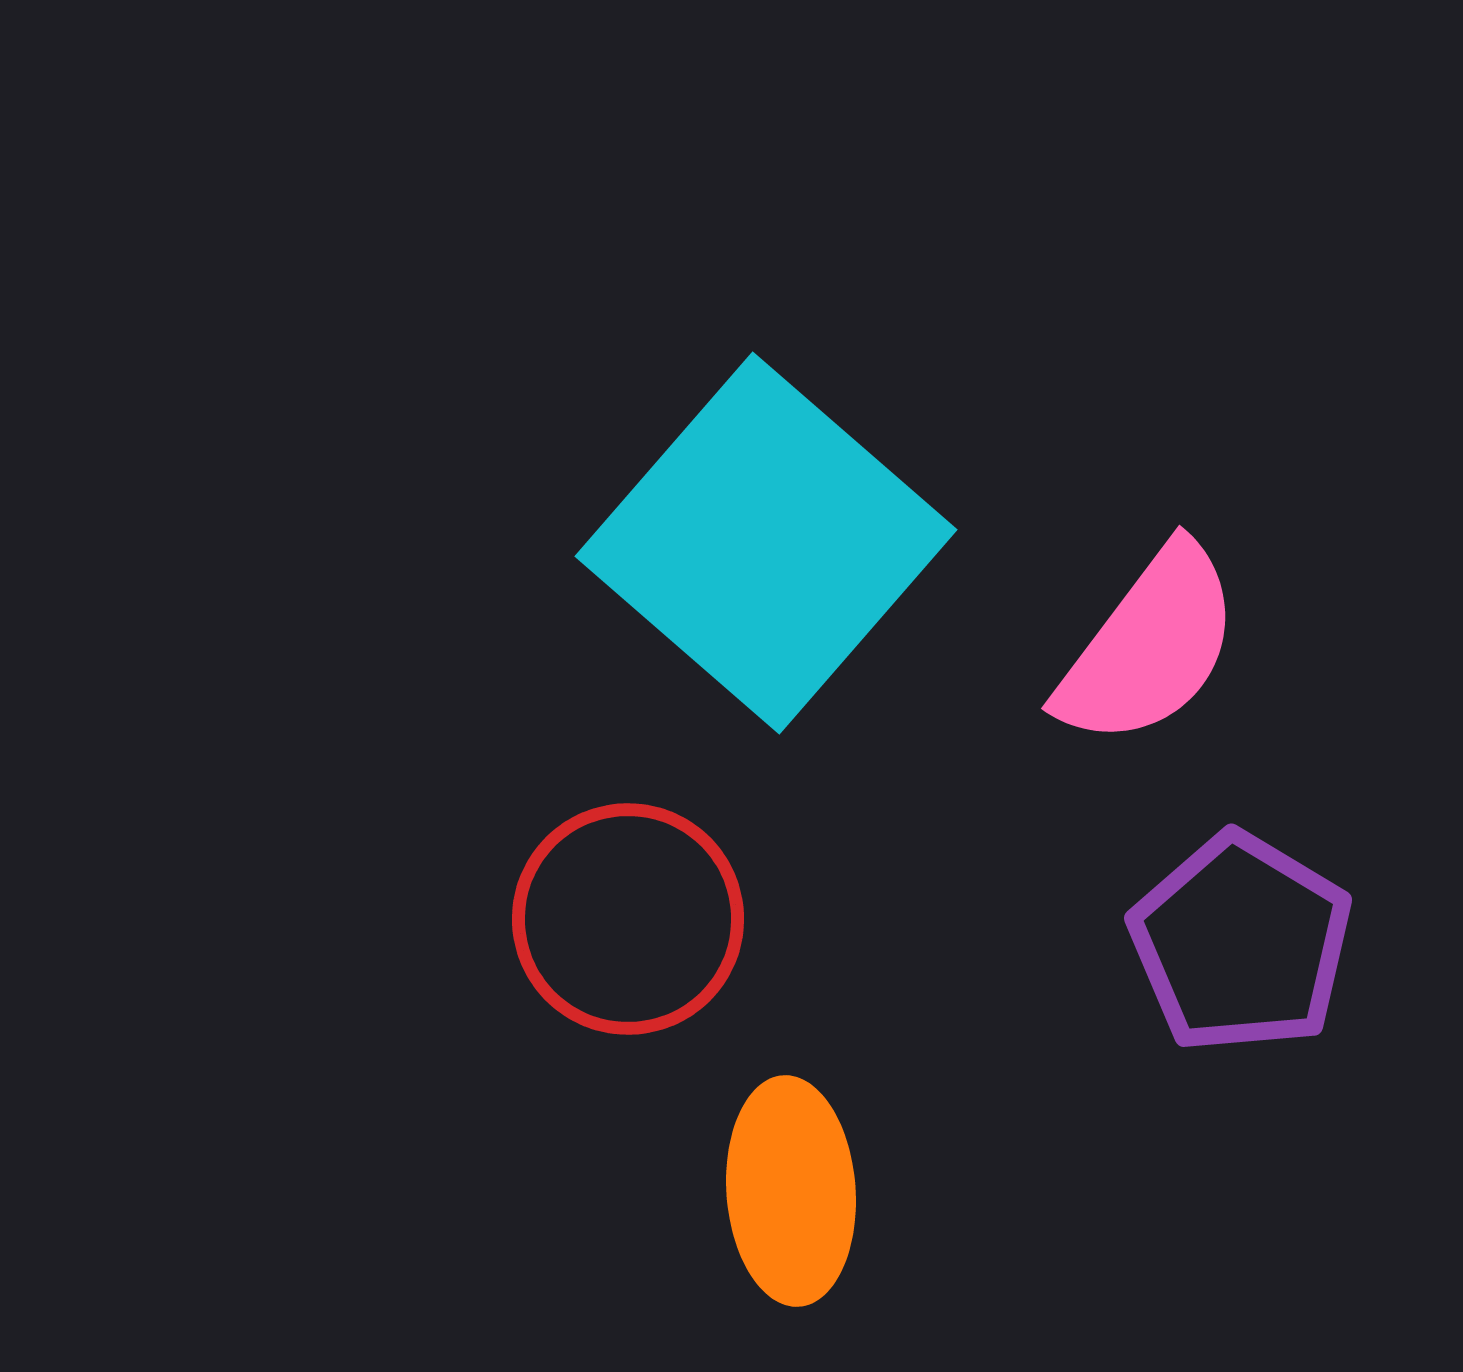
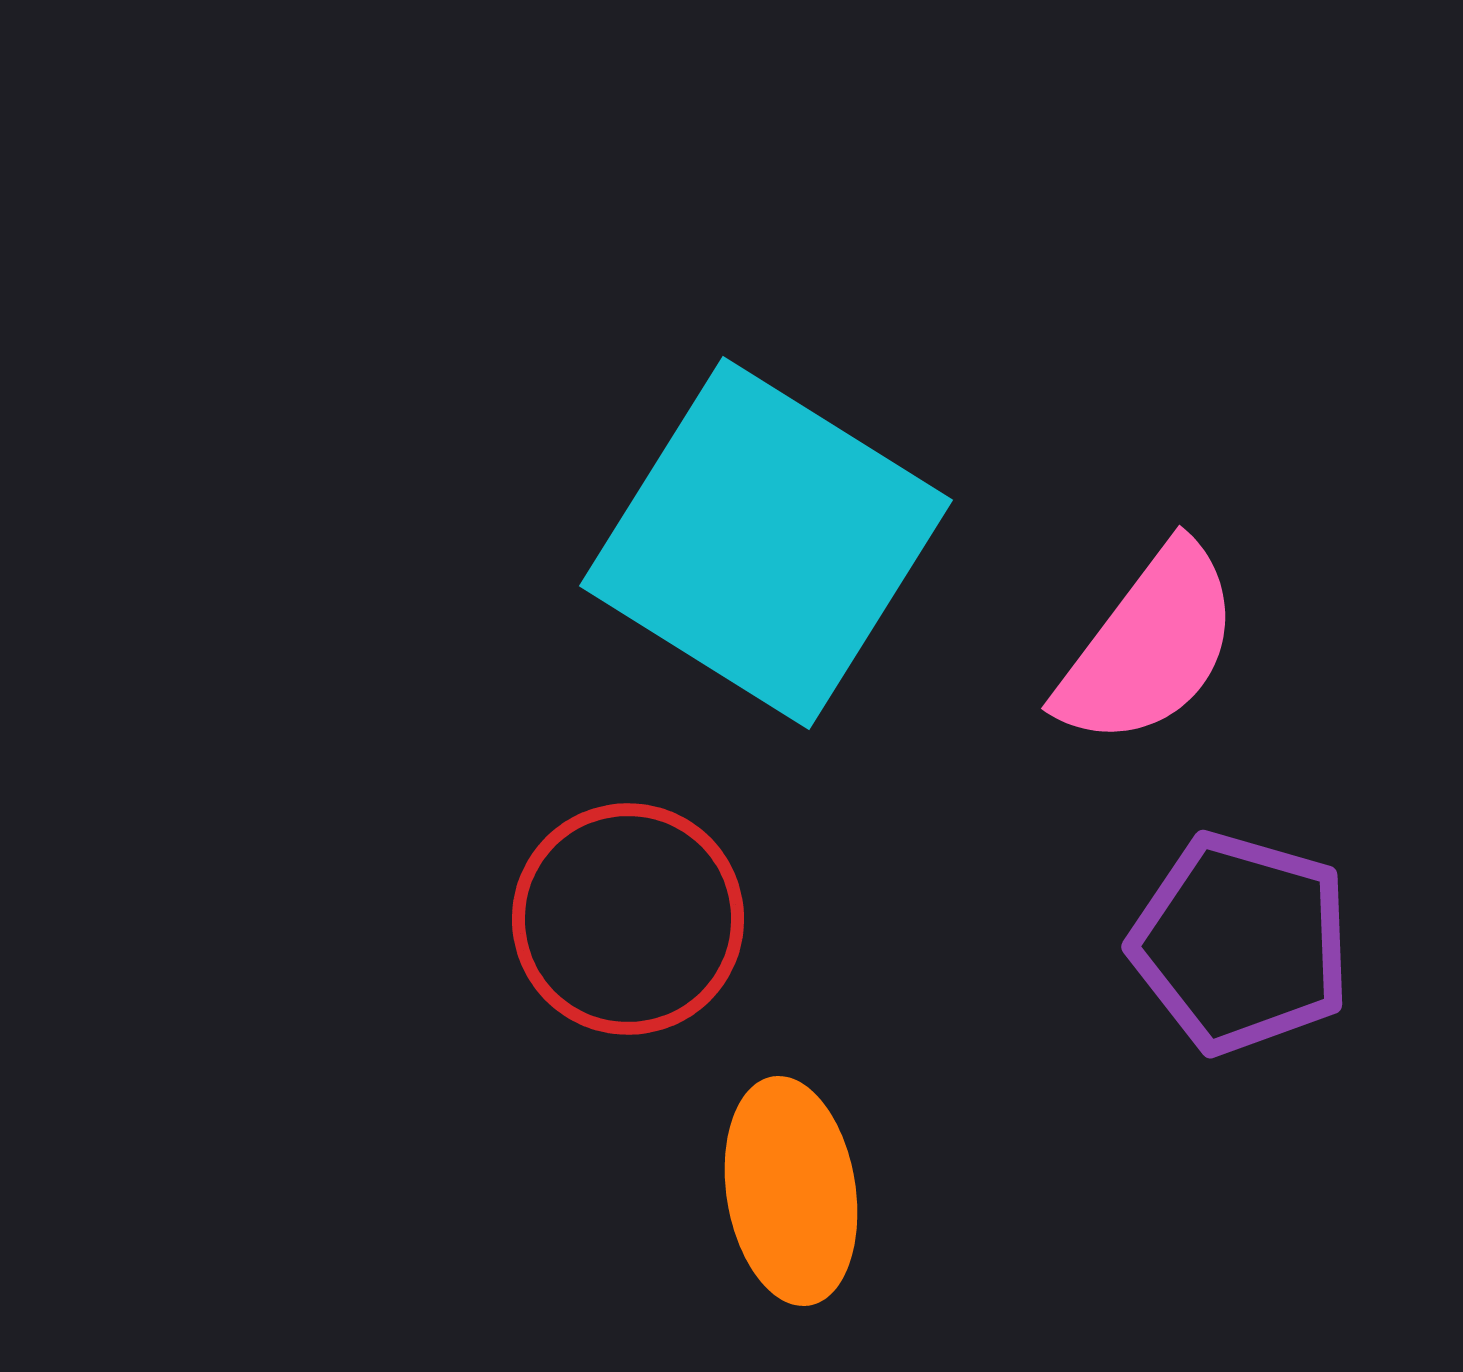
cyan square: rotated 9 degrees counterclockwise
purple pentagon: rotated 15 degrees counterclockwise
orange ellipse: rotated 5 degrees counterclockwise
